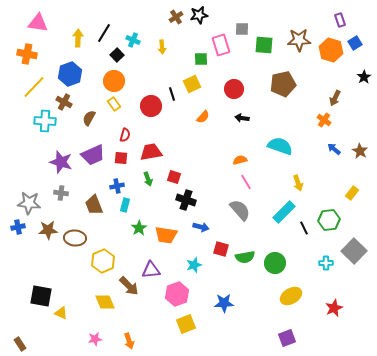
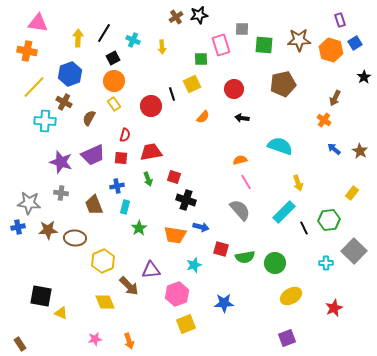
orange cross at (27, 54): moved 3 px up
black square at (117, 55): moved 4 px left, 3 px down; rotated 16 degrees clockwise
cyan rectangle at (125, 205): moved 2 px down
orange trapezoid at (166, 235): moved 9 px right
